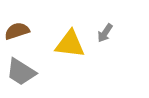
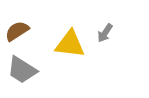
brown semicircle: rotated 15 degrees counterclockwise
gray trapezoid: moved 1 px right, 2 px up
